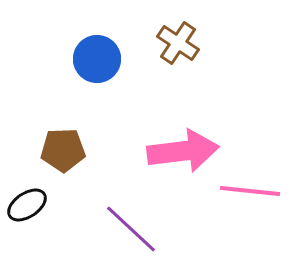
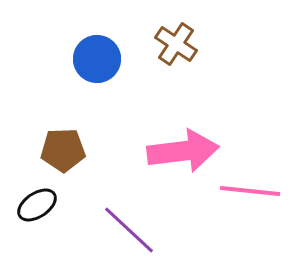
brown cross: moved 2 px left, 1 px down
black ellipse: moved 10 px right
purple line: moved 2 px left, 1 px down
